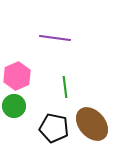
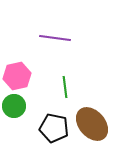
pink hexagon: rotated 12 degrees clockwise
